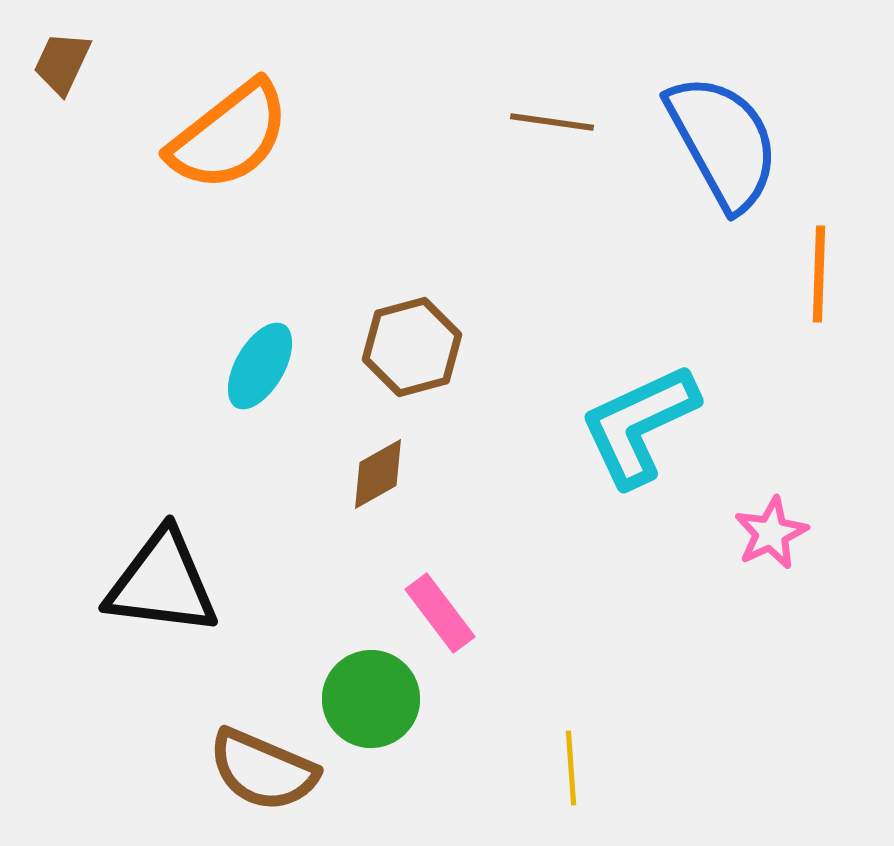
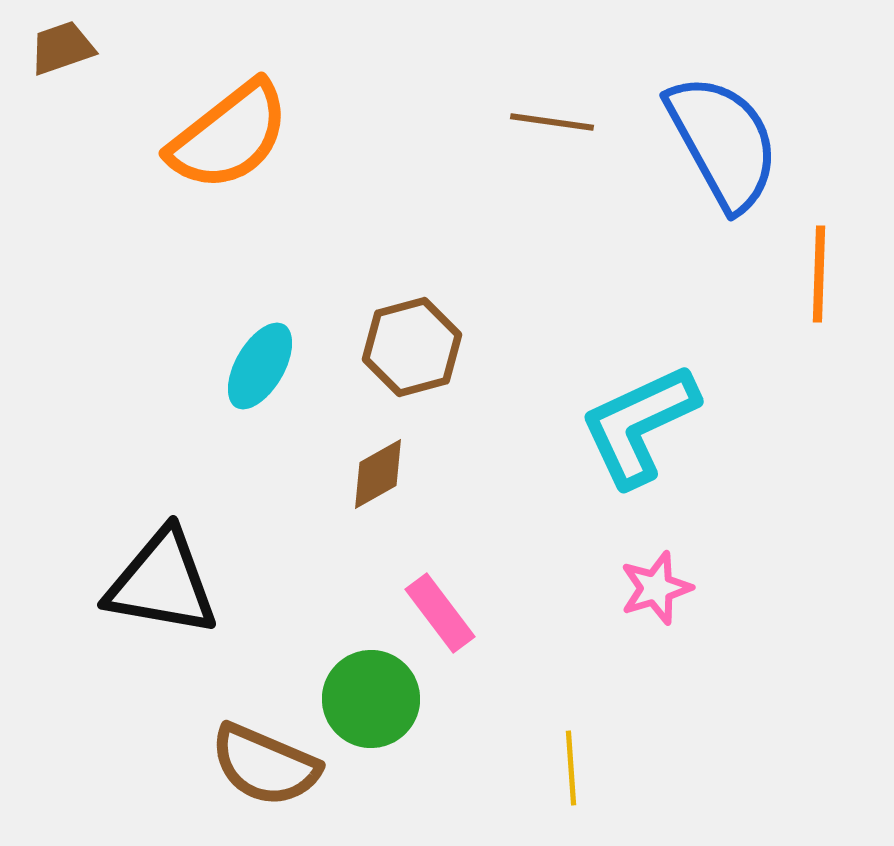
brown trapezoid: moved 15 px up; rotated 46 degrees clockwise
pink star: moved 115 px left, 55 px down; rotated 8 degrees clockwise
black triangle: rotated 3 degrees clockwise
brown semicircle: moved 2 px right, 5 px up
